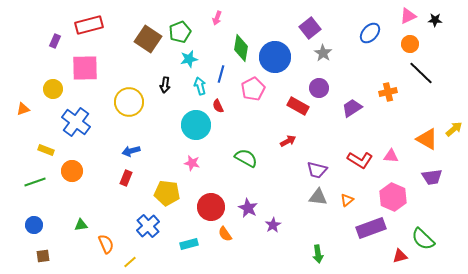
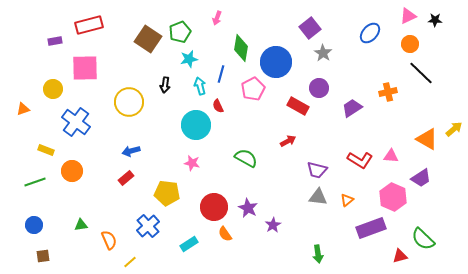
purple rectangle at (55, 41): rotated 56 degrees clockwise
blue circle at (275, 57): moved 1 px right, 5 px down
purple trapezoid at (432, 177): moved 11 px left, 1 px down; rotated 25 degrees counterclockwise
red rectangle at (126, 178): rotated 28 degrees clockwise
red circle at (211, 207): moved 3 px right
orange semicircle at (106, 244): moved 3 px right, 4 px up
cyan rectangle at (189, 244): rotated 18 degrees counterclockwise
